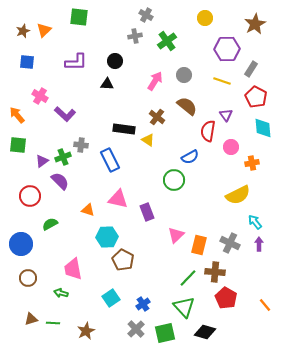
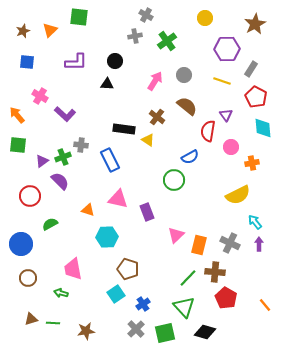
orange triangle at (44, 30): moved 6 px right
brown pentagon at (123, 260): moved 5 px right, 9 px down; rotated 10 degrees counterclockwise
cyan square at (111, 298): moved 5 px right, 4 px up
brown star at (86, 331): rotated 18 degrees clockwise
